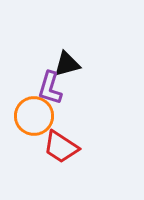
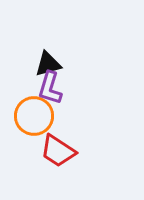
black triangle: moved 19 px left
red trapezoid: moved 3 px left, 4 px down
